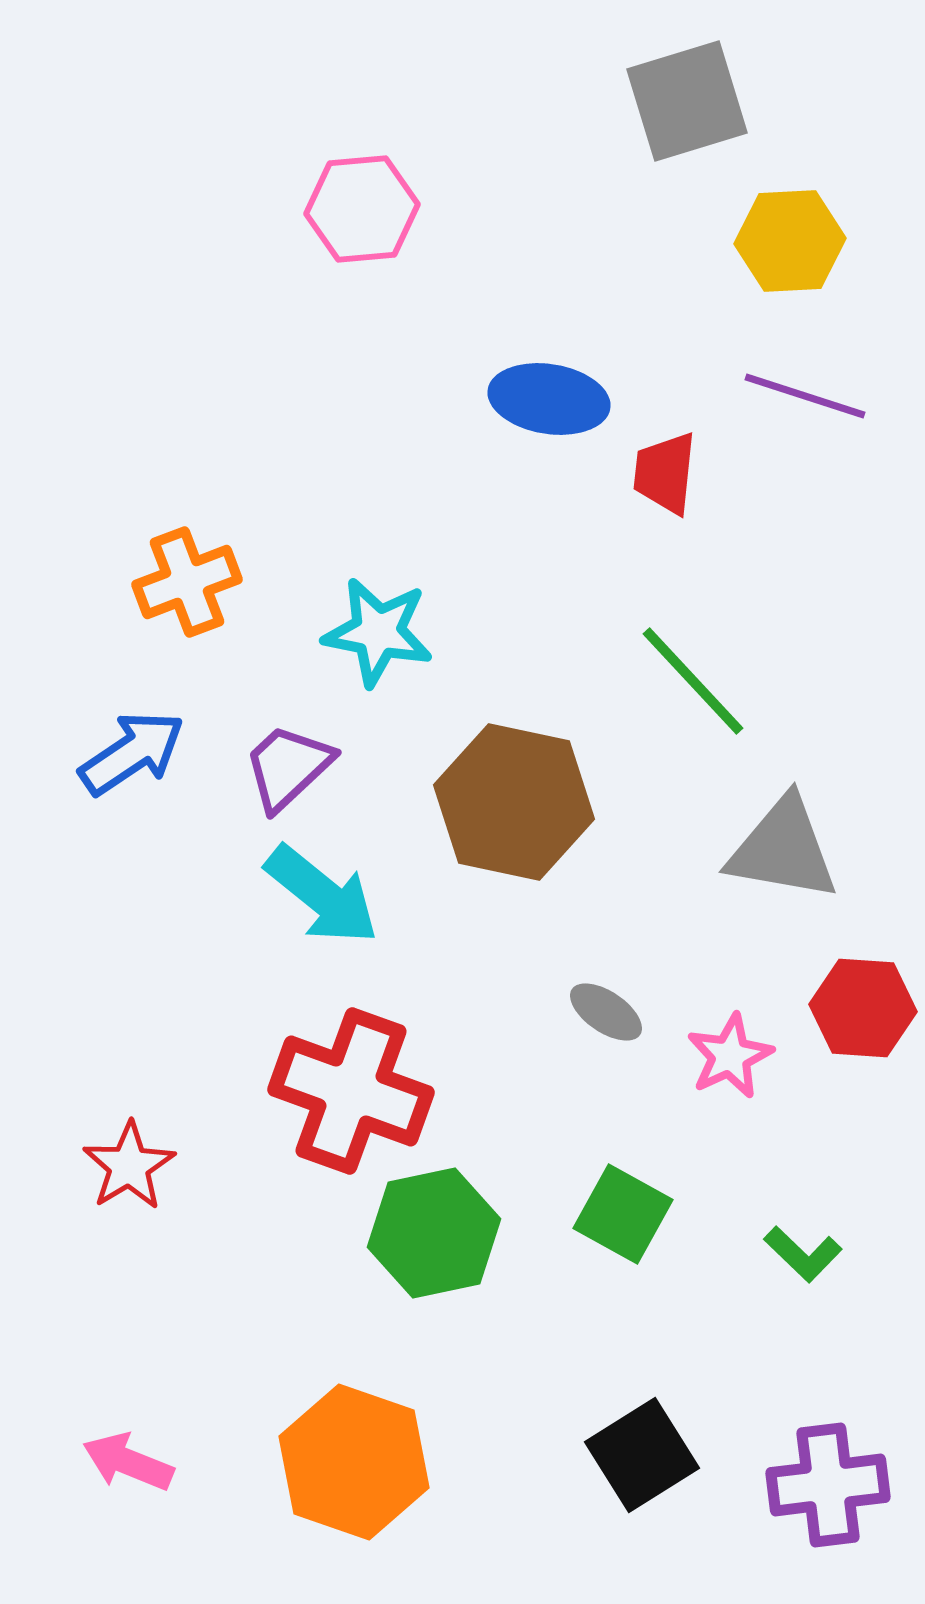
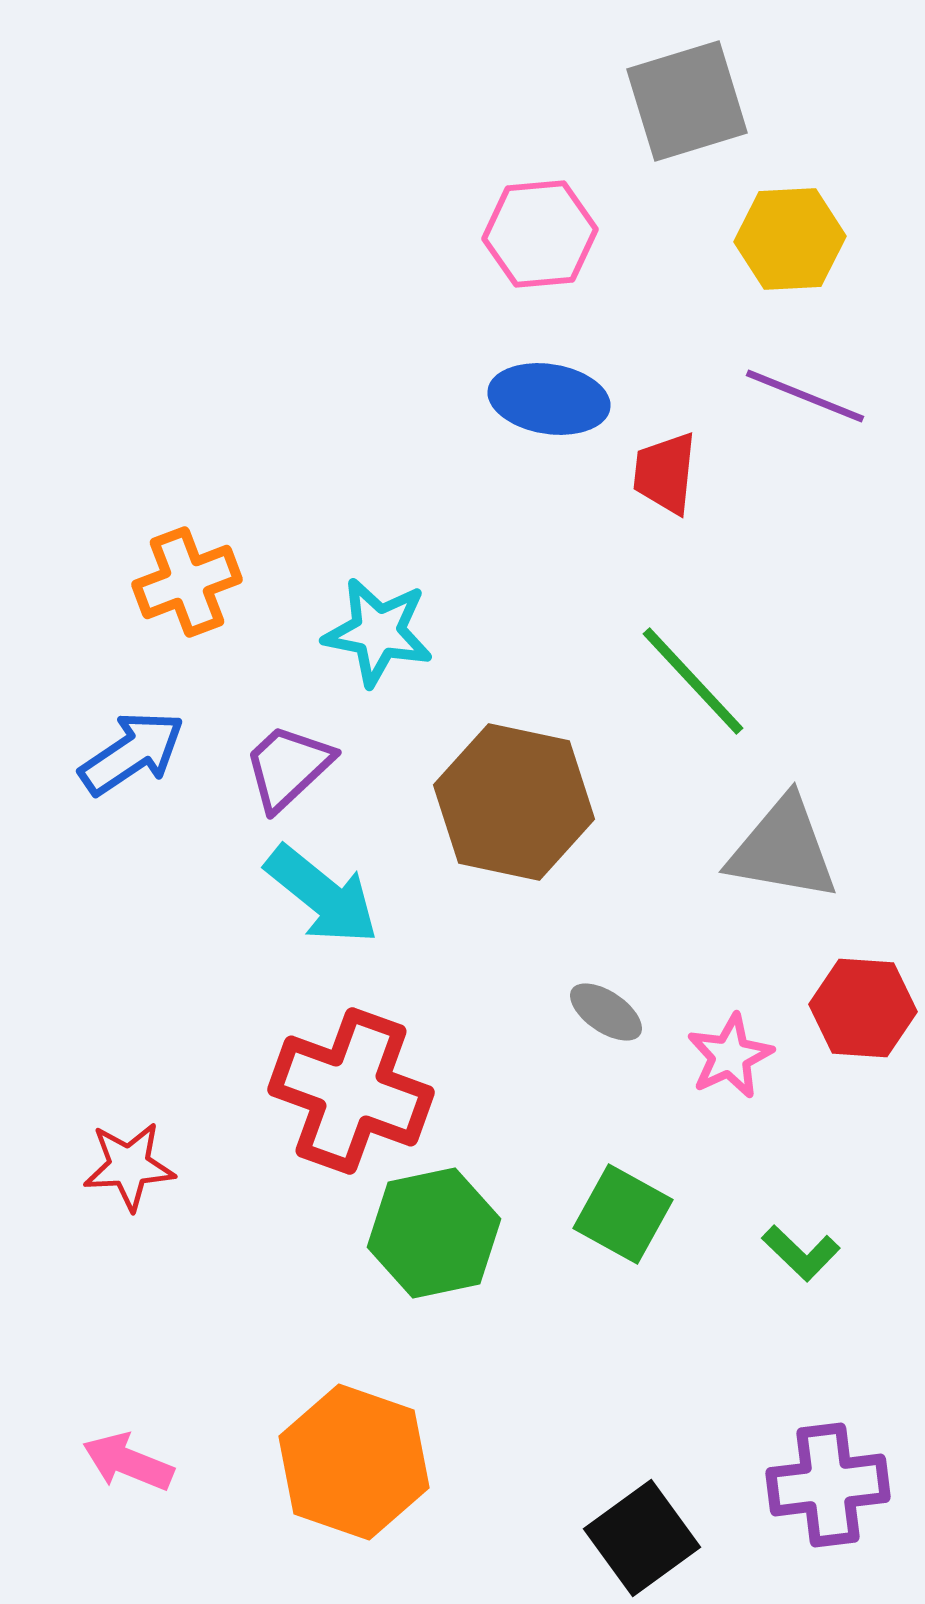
pink hexagon: moved 178 px right, 25 px down
yellow hexagon: moved 2 px up
purple line: rotated 4 degrees clockwise
red star: rotated 28 degrees clockwise
green L-shape: moved 2 px left, 1 px up
black square: moved 83 px down; rotated 4 degrees counterclockwise
